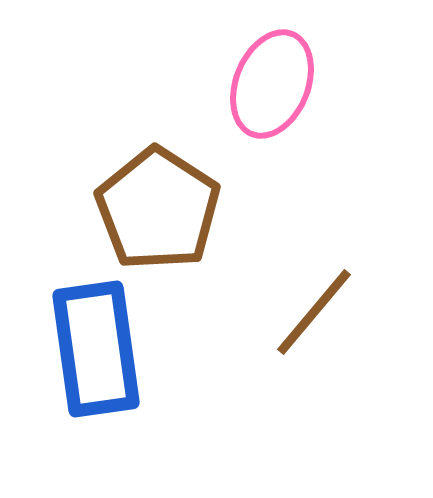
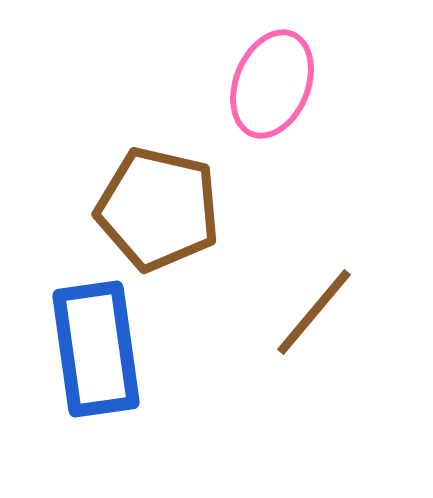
brown pentagon: rotated 20 degrees counterclockwise
